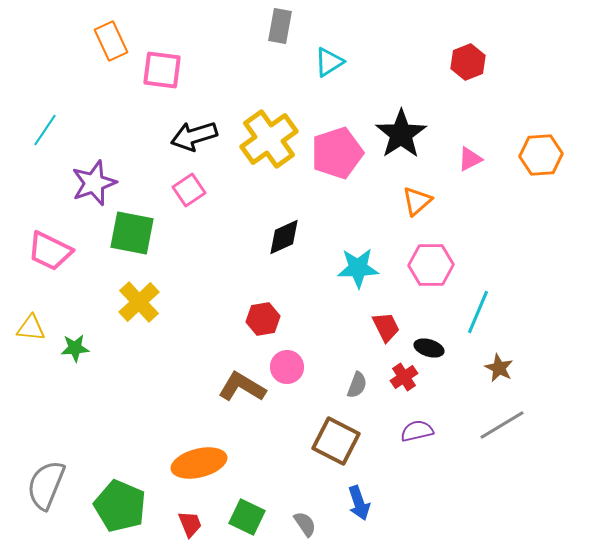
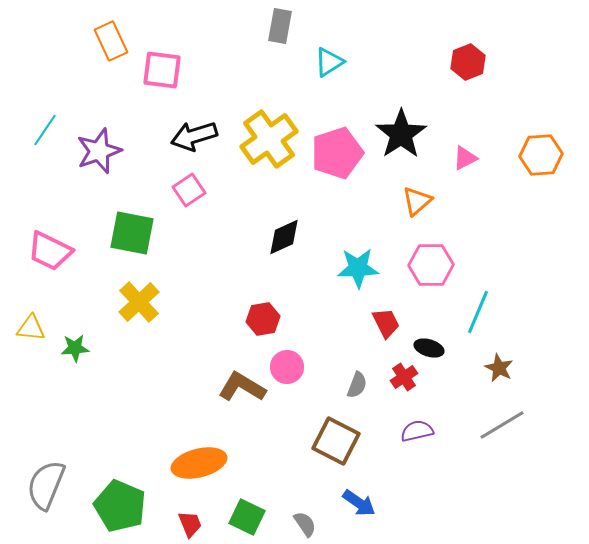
pink triangle at (470, 159): moved 5 px left, 1 px up
purple star at (94, 183): moved 5 px right, 32 px up
red trapezoid at (386, 327): moved 4 px up
blue arrow at (359, 503): rotated 36 degrees counterclockwise
